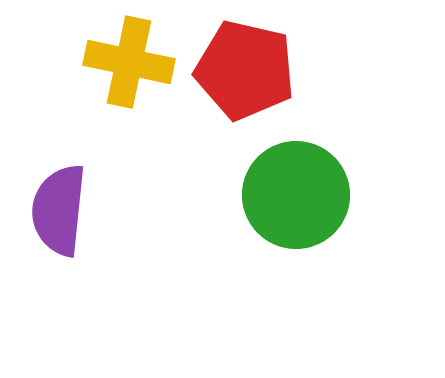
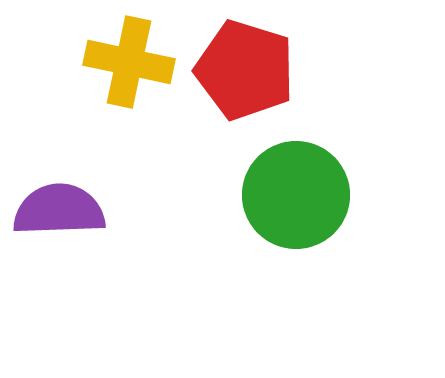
red pentagon: rotated 4 degrees clockwise
purple semicircle: rotated 82 degrees clockwise
